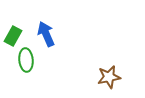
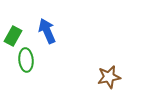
blue arrow: moved 1 px right, 3 px up
